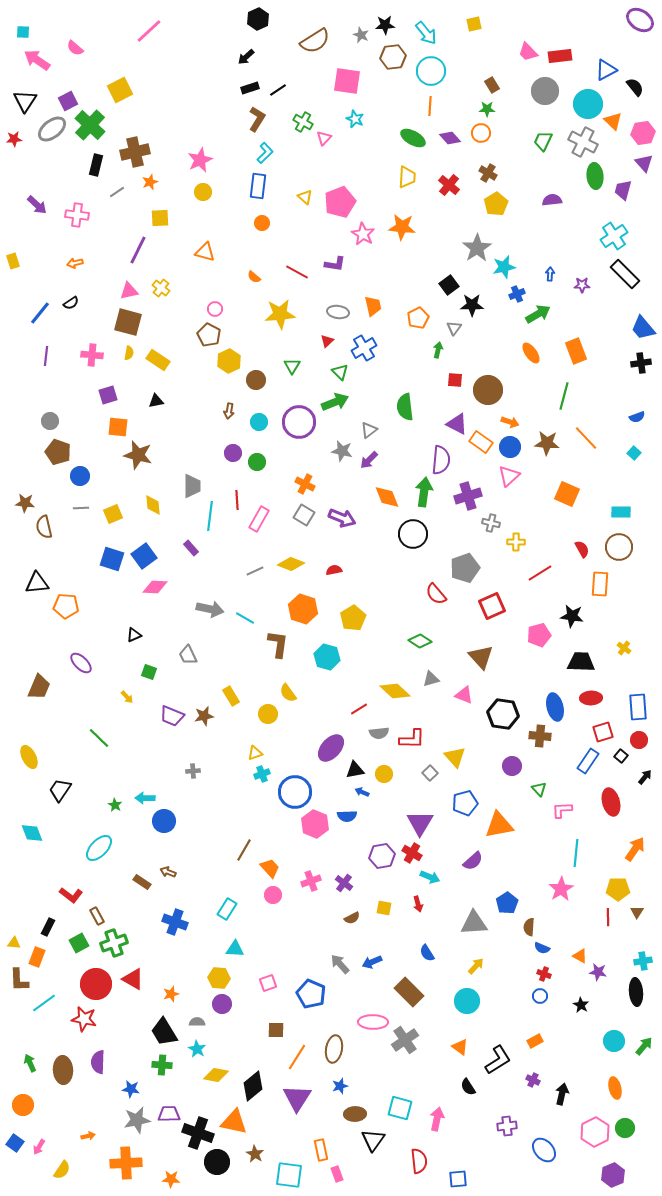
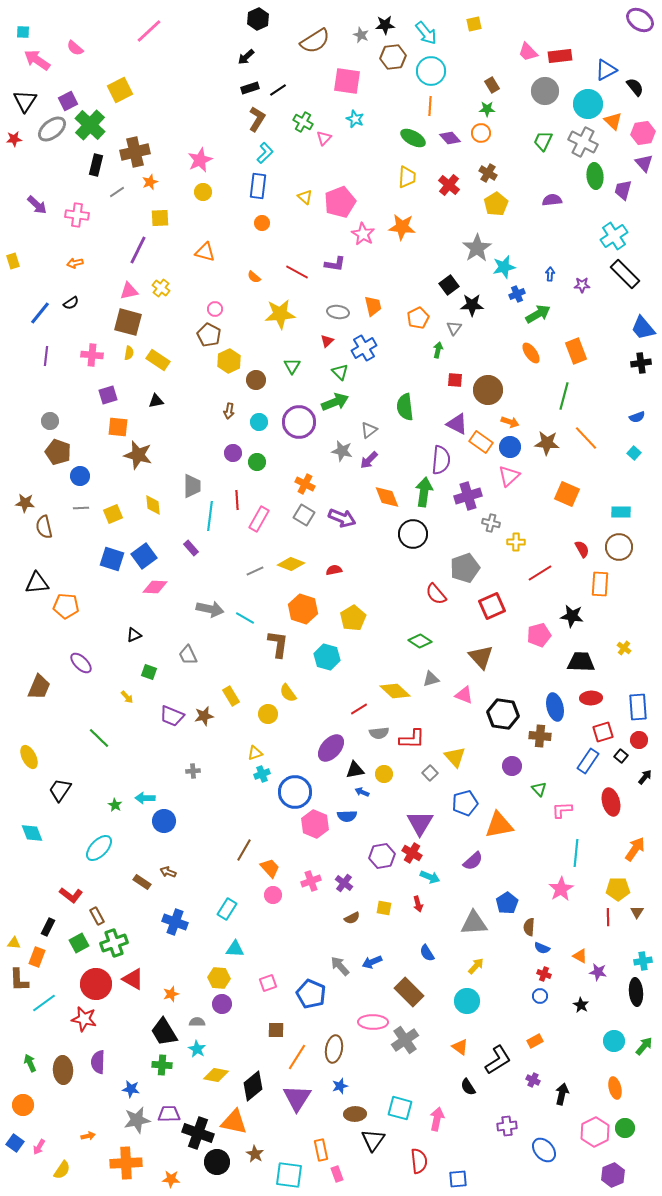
gray arrow at (340, 964): moved 2 px down
